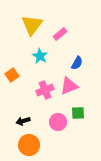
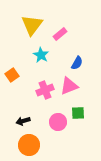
cyan star: moved 1 px right, 1 px up
